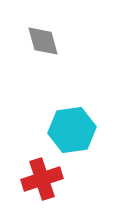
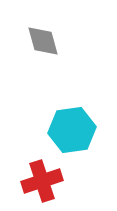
red cross: moved 2 px down
